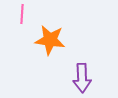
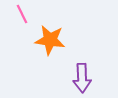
pink line: rotated 30 degrees counterclockwise
